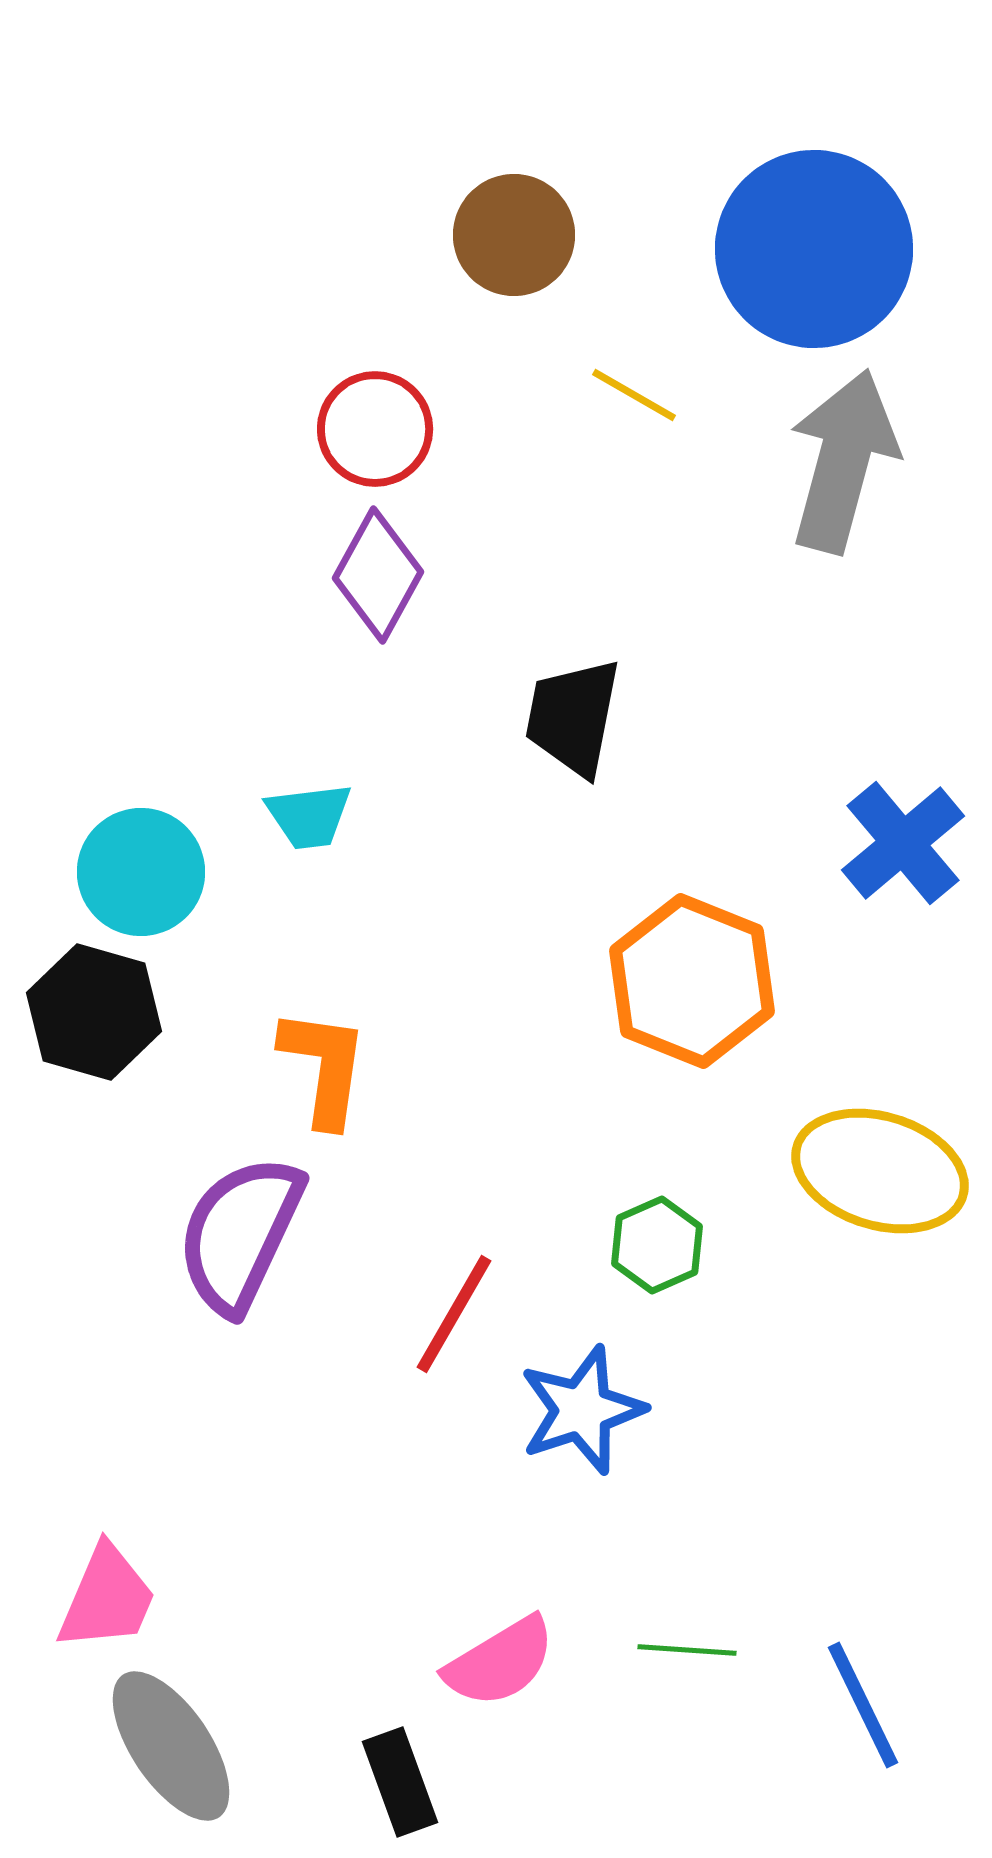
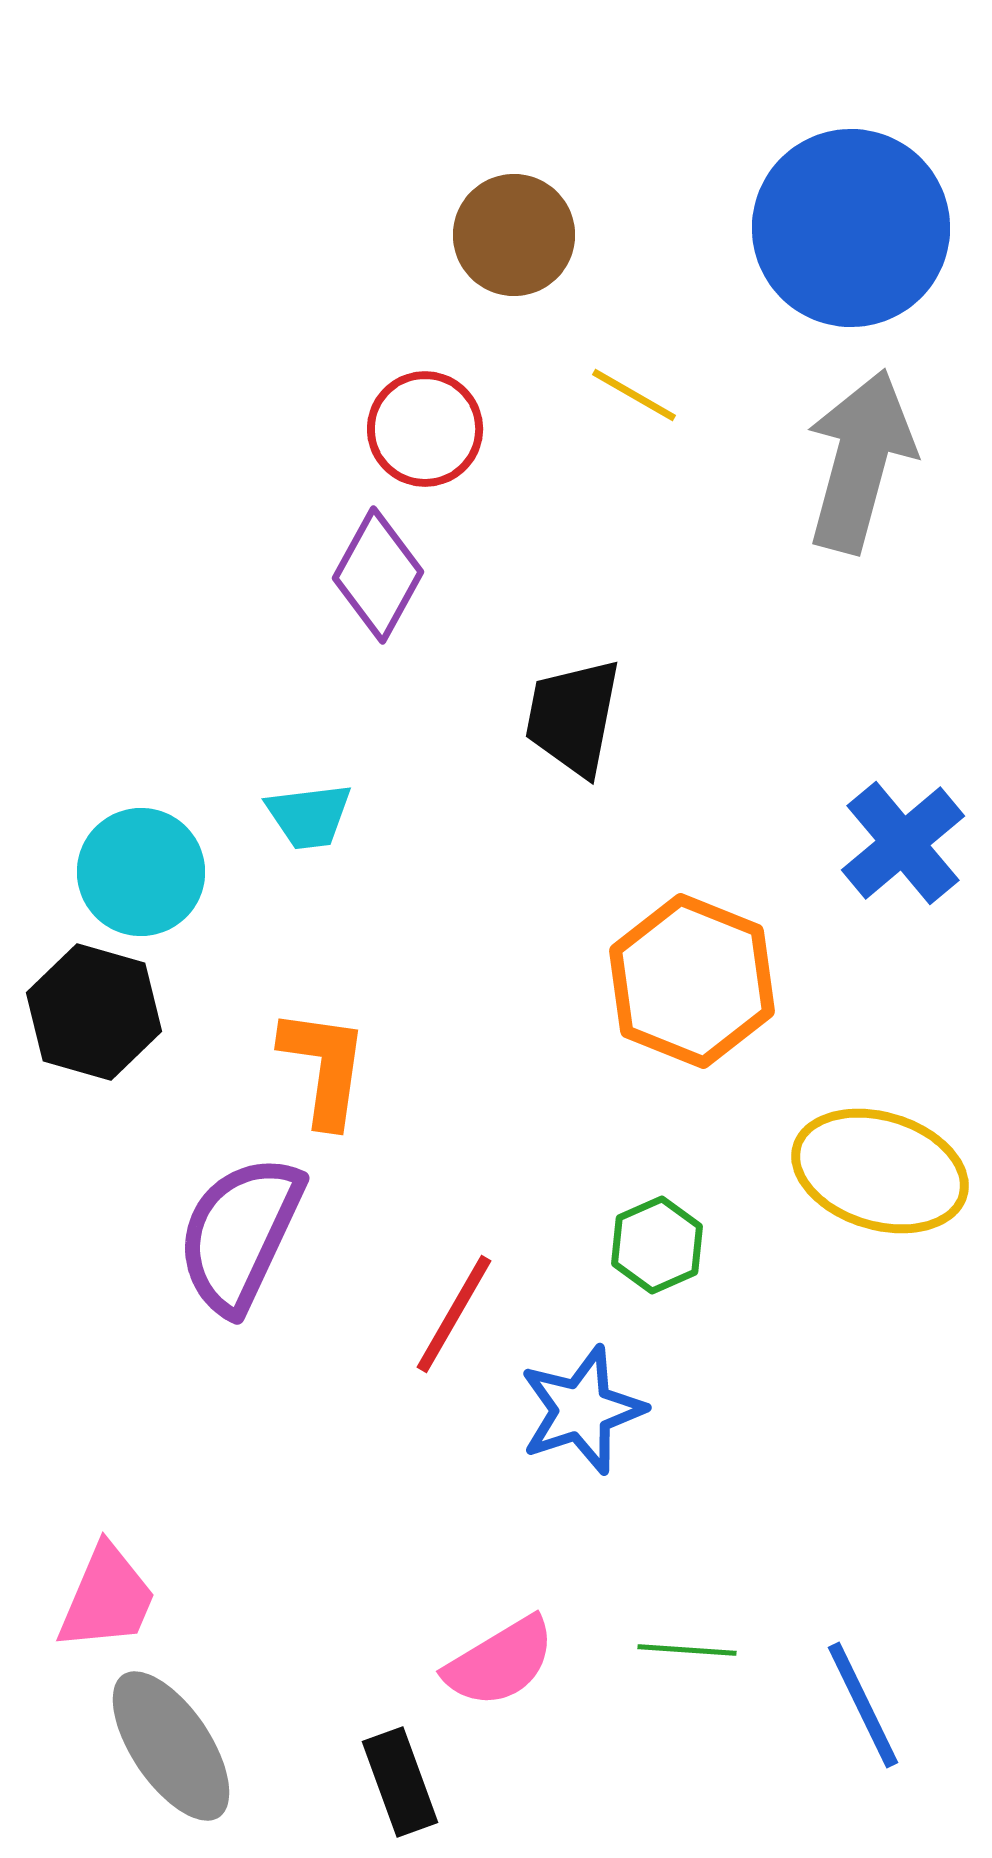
blue circle: moved 37 px right, 21 px up
red circle: moved 50 px right
gray arrow: moved 17 px right
